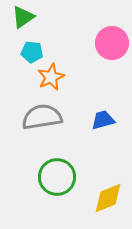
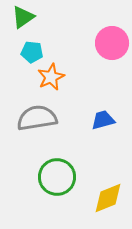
gray semicircle: moved 5 px left, 1 px down
